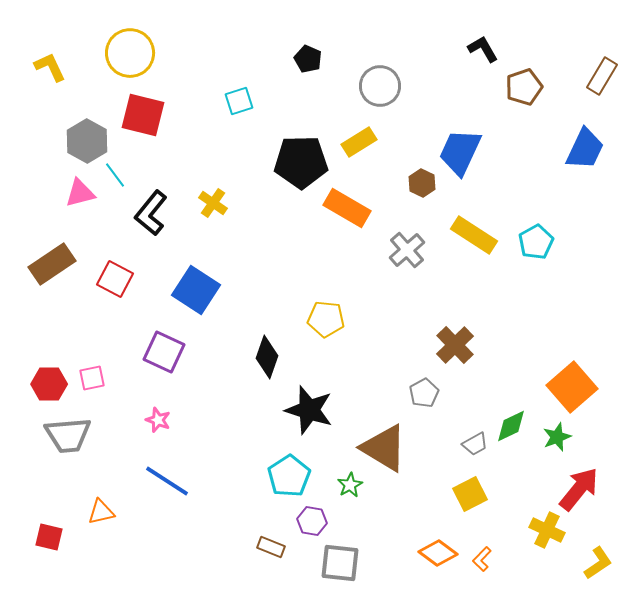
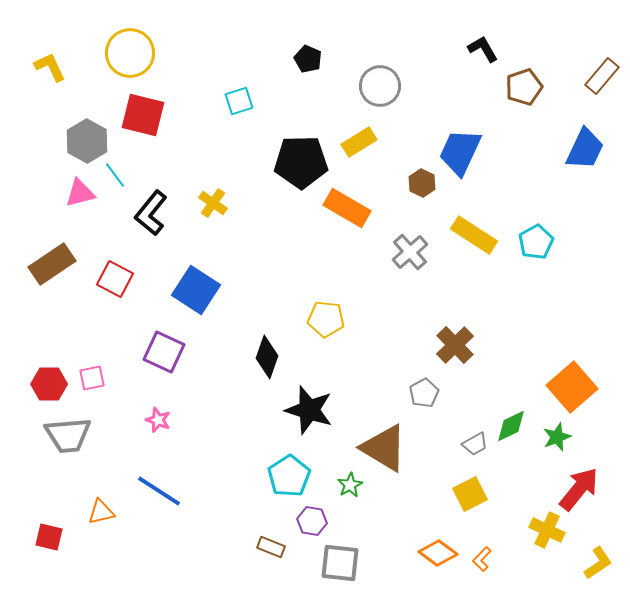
brown rectangle at (602, 76): rotated 9 degrees clockwise
gray cross at (407, 250): moved 3 px right, 2 px down
blue line at (167, 481): moved 8 px left, 10 px down
